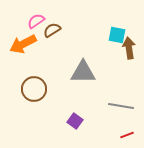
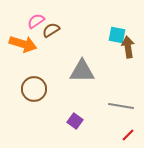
brown semicircle: moved 1 px left
orange arrow: rotated 136 degrees counterclockwise
brown arrow: moved 1 px left, 1 px up
gray triangle: moved 1 px left, 1 px up
red line: moved 1 px right; rotated 24 degrees counterclockwise
